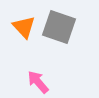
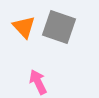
pink arrow: rotated 15 degrees clockwise
